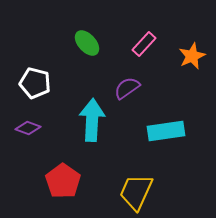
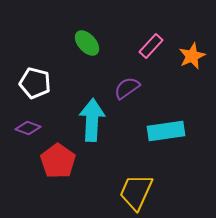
pink rectangle: moved 7 px right, 2 px down
red pentagon: moved 5 px left, 20 px up
